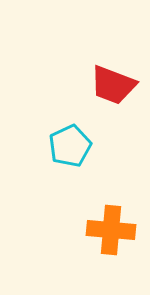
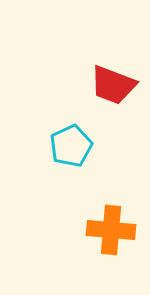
cyan pentagon: moved 1 px right
